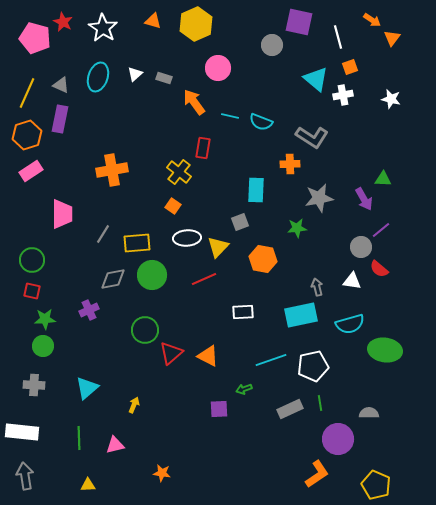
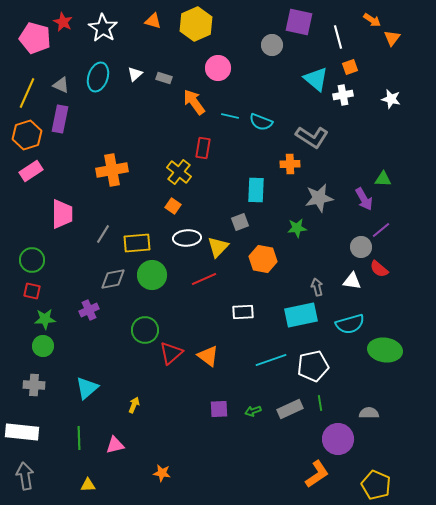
orange triangle at (208, 356): rotated 10 degrees clockwise
green arrow at (244, 389): moved 9 px right, 22 px down
